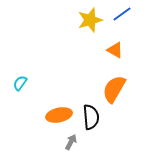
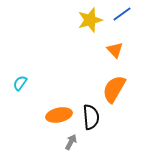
orange triangle: rotated 18 degrees clockwise
